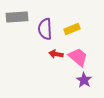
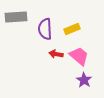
gray rectangle: moved 1 px left
pink trapezoid: moved 1 px right, 1 px up
